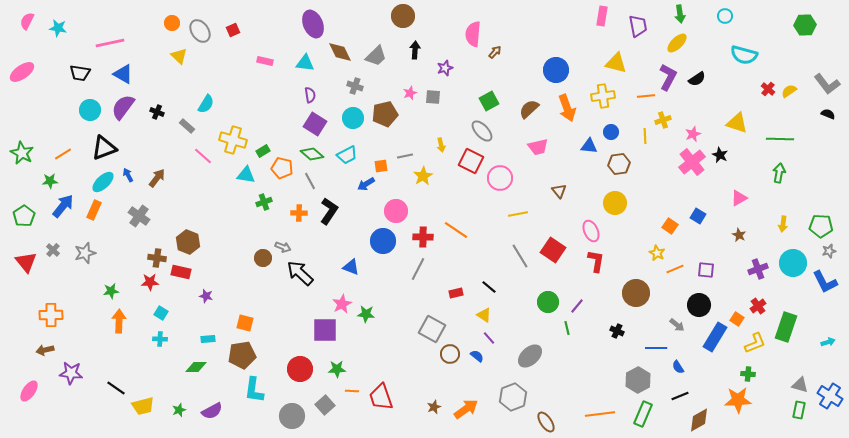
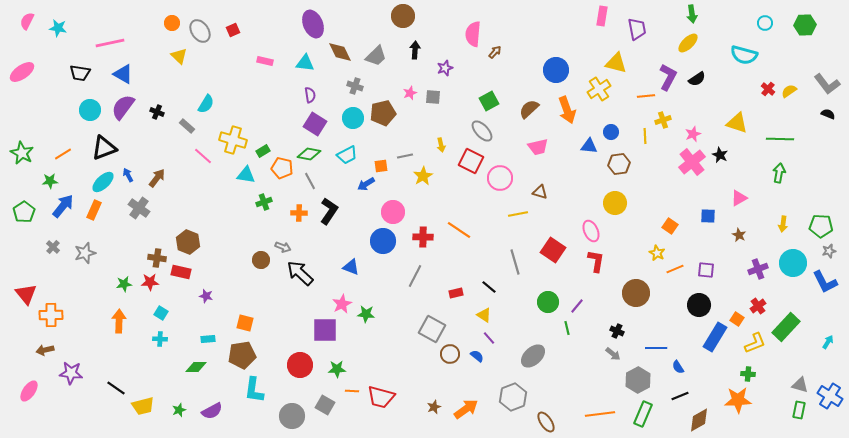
green arrow at (680, 14): moved 12 px right
cyan circle at (725, 16): moved 40 px right, 7 px down
purple trapezoid at (638, 26): moved 1 px left, 3 px down
yellow ellipse at (677, 43): moved 11 px right
yellow cross at (603, 96): moved 4 px left, 7 px up; rotated 25 degrees counterclockwise
orange arrow at (567, 108): moved 2 px down
brown pentagon at (385, 114): moved 2 px left, 1 px up
green diamond at (312, 154): moved 3 px left; rotated 30 degrees counterclockwise
brown triangle at (559, 191): moved 19 px left, 1 px down; rotated 35 degrees counterclockwise
pink circle at (396, 211): moved 3 px left, 1 px down
green pentagon at (24, 216): moved 4 px up
gray cross at (139, 216): moved 8 px up
blue square at (698, 216): moved 10 px right; rotated 28 degrees counterclockwise
orange line at (456, 230): moved 3 px right
gray cross at (53, 250): moved 3 px up
gray line at (520, 256): moved 5 px left, 6 px down; rotated 15 degrees clockwise
brown circle at (263, 258): moved 2 px left, 2 px down
red triangle at (26, 262): moved 32 px down
gray line at (418, 269): moved 3 px left, 7 px down
green star at (111, 291): moved 13 px right, 7 px up
gray arrow at (677, 325): moved 64 px left, 29 px down
green rectangle at (786, 327): rotated 24 degrees clockwise
cyan arrow at (828, 342): rotated 40 degrees counterclockwise
gray ellipse at (530, 356): moved 3 px right
red circle at (300, 369): moved 4 px up
red trapezoid at (381, 397): rotated 56 degrees counterclockwise
gray square at (325, 405): rotated 18 degrees counterclockwise
